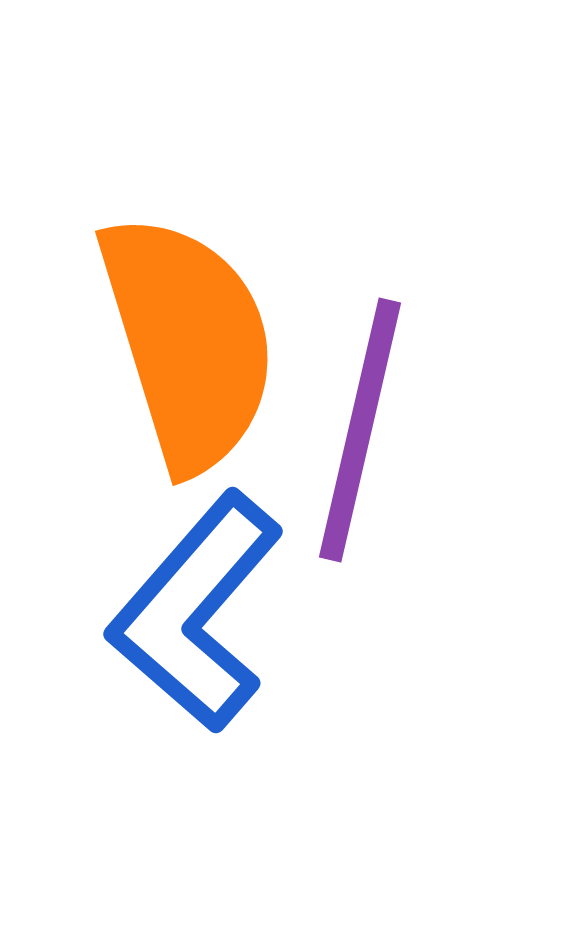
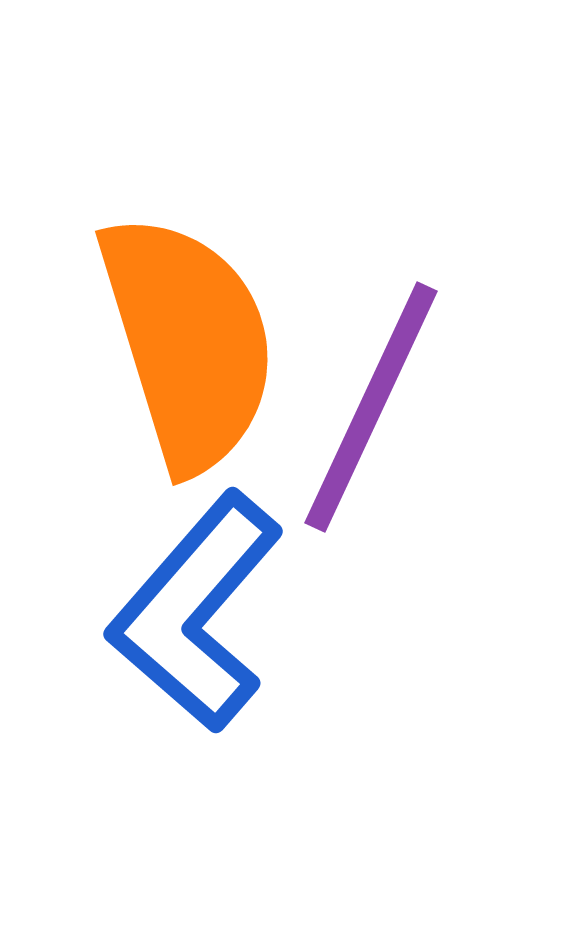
purple line: moved 11 px right, 23 px up; rotated 12 degrees clockwise
